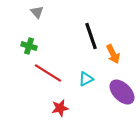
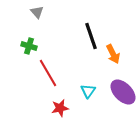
red line: rotated 28 degrees clockwise
cyan triangle: moved 2 px right, 12 px down; rotated 28 degrees counterclockwise
purple ellipse: moved 1 px right
